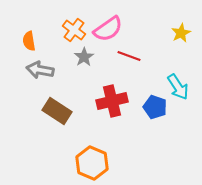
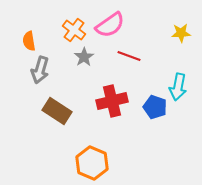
pink semicircle: moved 2 px right, 4 px up
yellow star: rotated 24 degrees clockwise
gray arrow: rotated 84 degrees counterclockwise
cyan arrow: rotated 44 degrees clockwise
